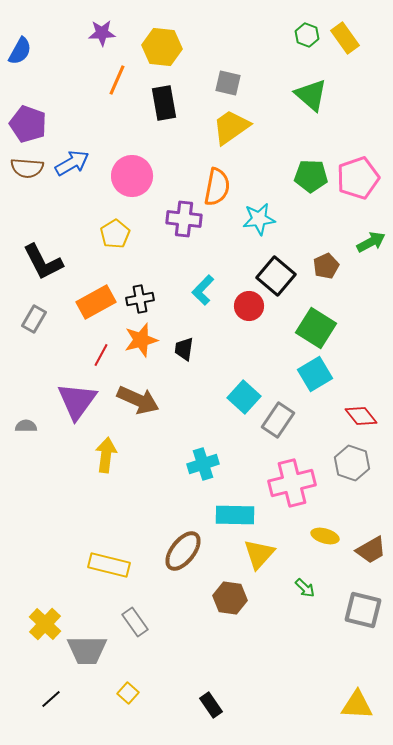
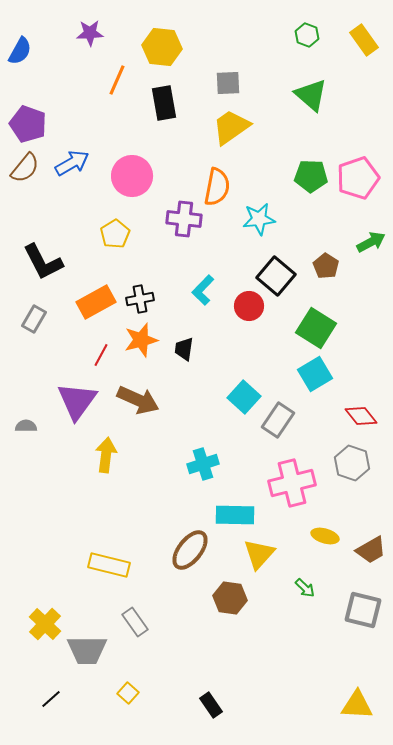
purple star at (102, 33): moved 12 px left
yellow rectangle at (345, 38): moved 19 px right, 2 px down
gray square at (228, 83): rotated 16 degrees counterclockwise
brown semicircle at (27, 168): moved 2 px left; rotated 56 degrees counterclockwise
brown pentagon at (326, 266): rotated 15 degrees counterclockwise
brown ellipse at (183, 551): moved 7 px right, 1 px up
